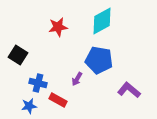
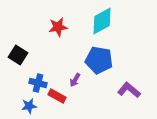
purple arrow: moved 2 px left, 1 px down
red rectangle: moved 1 px left, 4 px up
